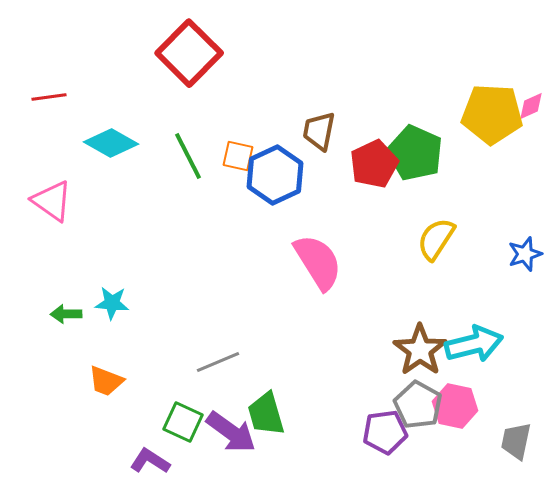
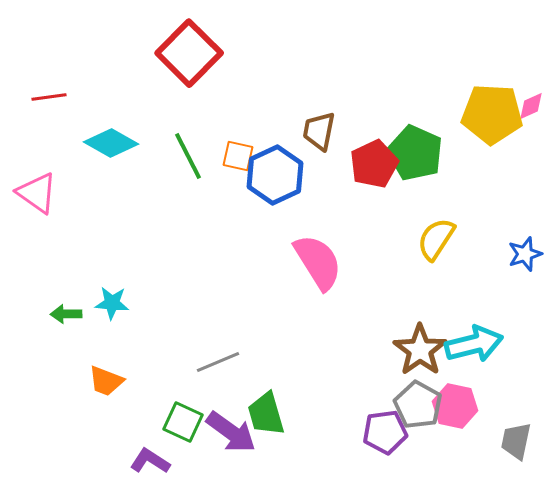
pink triangle: moved 15 px left, 8 px up
